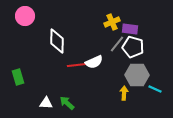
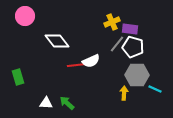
white diamond: rotated 40 degrees counterclockwise
white semicircle: moved 3 px left, 1 px up
